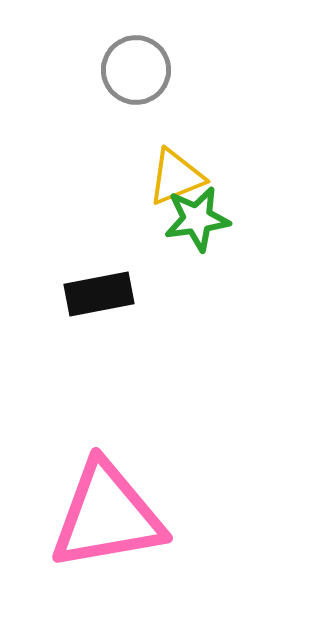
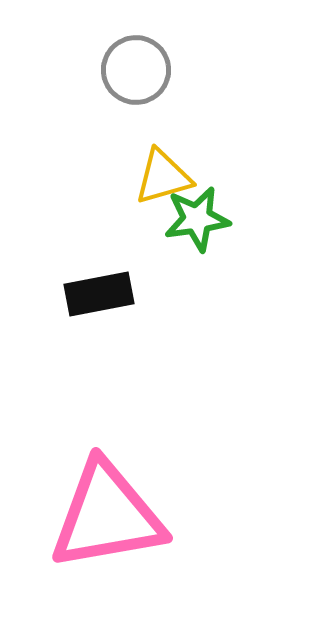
yellow triangle: moved 13 px left; rotated 6 degrees clockwise
